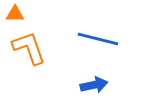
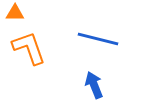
orange triangle: moved 1 px up
blue arrow: rotated 100 degrees counterclockwise
